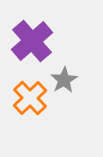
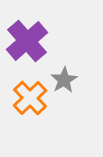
purple cross: moved 5 px left
